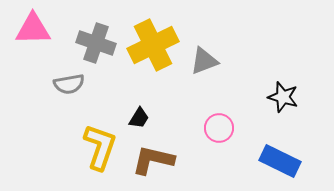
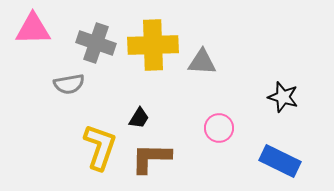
yellow cross: rotated 24 degrees clockwise
gray triangle: moved 2 px left, 1 px down; rotated 24 degrees clockwise
brown L-shape: moved 2 px left, 2 px up; rotated 12 degrees counterclockwise
